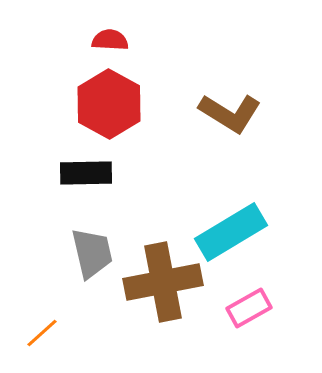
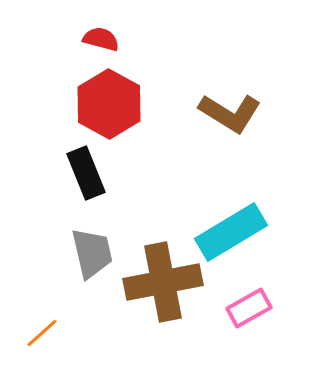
red semicircle: moved 9 px left, 1 px up; rotated 12 degrees clockwise
black rectangle: rotated 69 degrees clockwise
